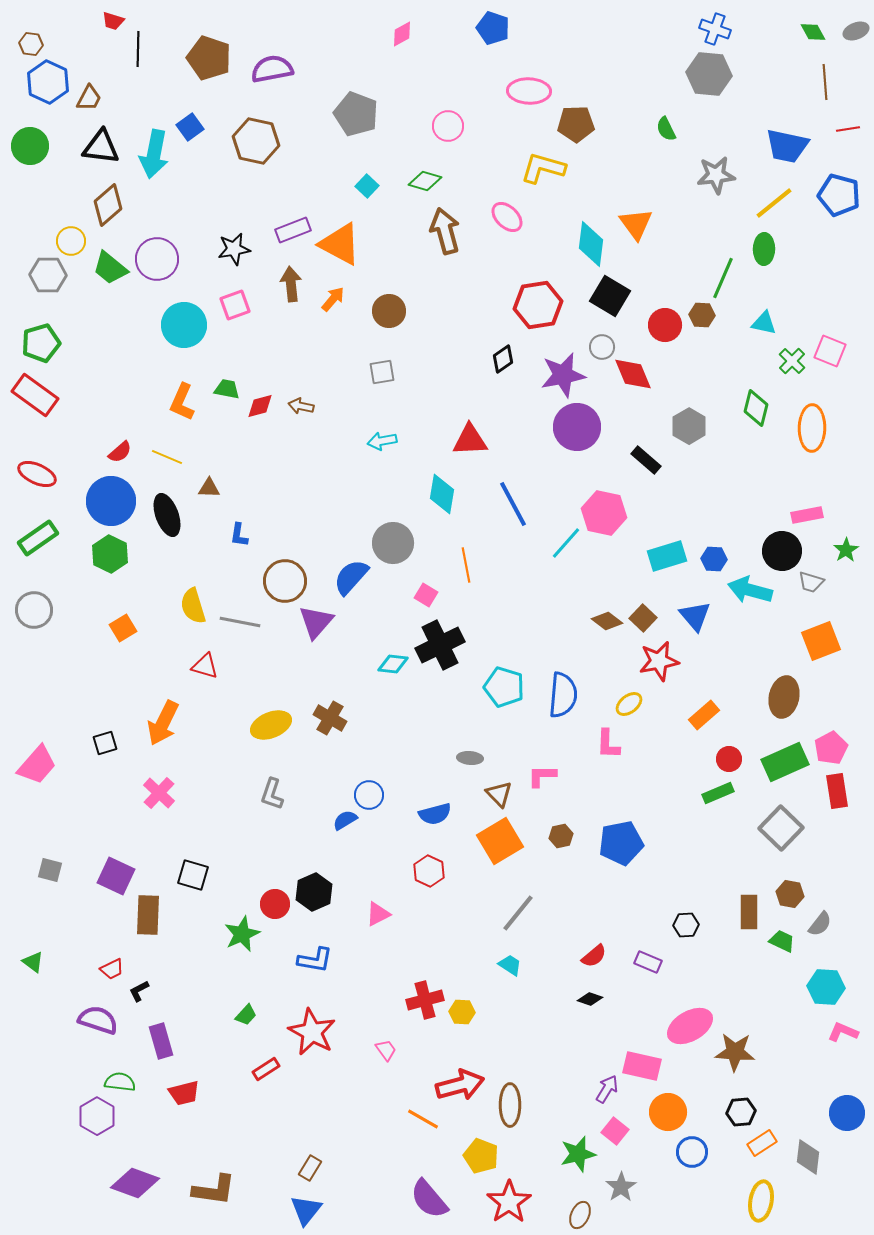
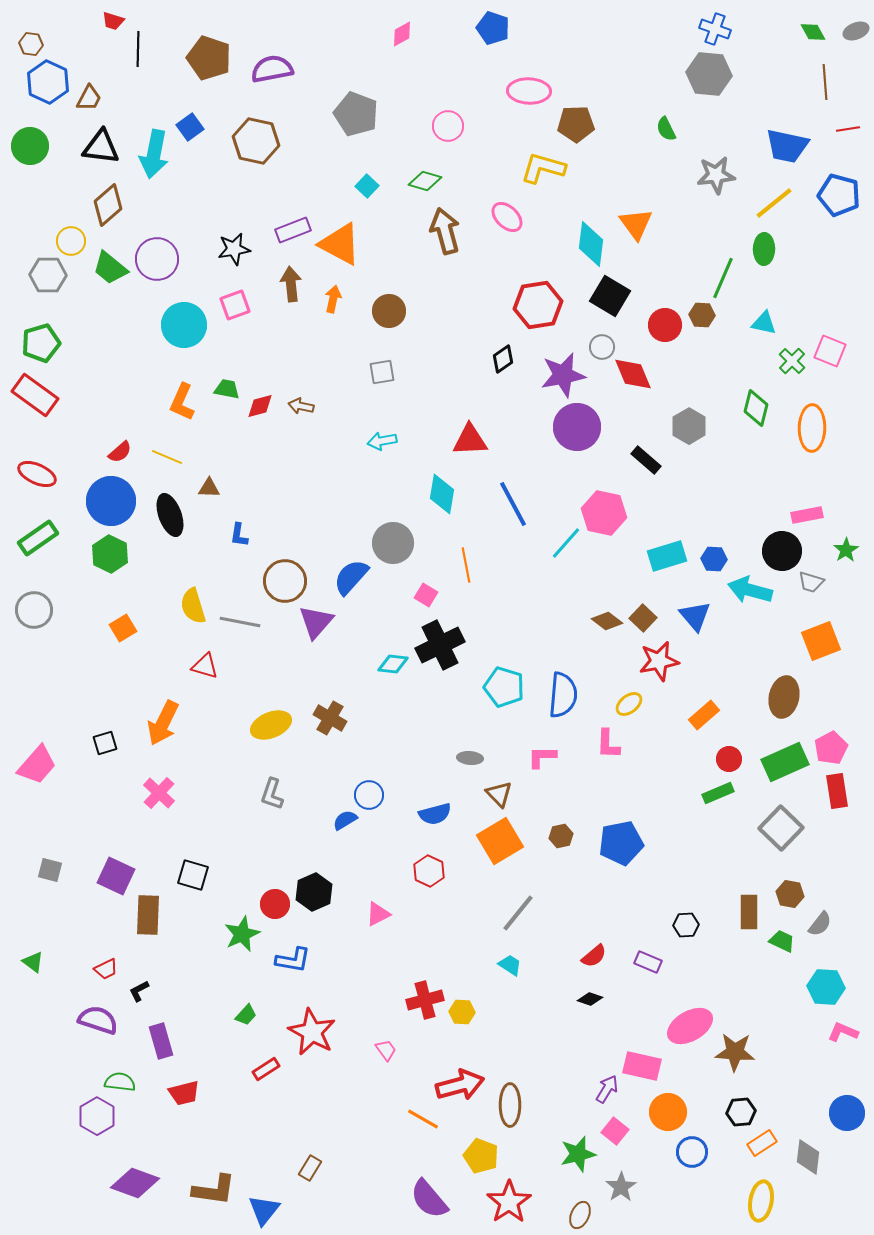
orange arrow at (333, 299): rotated 28 degrees counterclockwise
black ellipse at (167, 515): moved 3 px right
pink L-shape at (542, 776): moved 19 px up
blue L-shape at (315, 960): moved 22 px left
red trapezoid at (112, 969): moved 6 px left
blue triangle at (306, 1210): moved 42 px left
